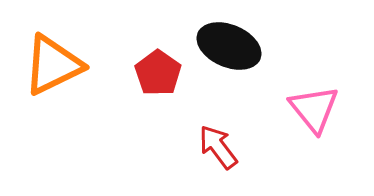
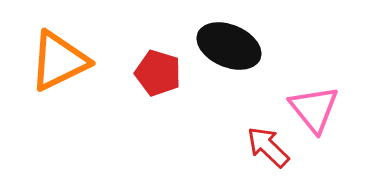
orange triangle: moved 6 px right, 4 px up
red pentagon: rotated 18 degrees counterclockwise
red arrow: moved 50 px right; rotated 9 degrees counterclockwise
